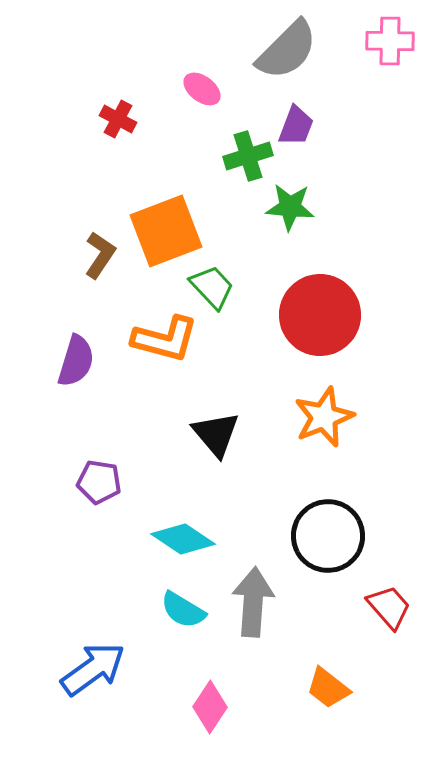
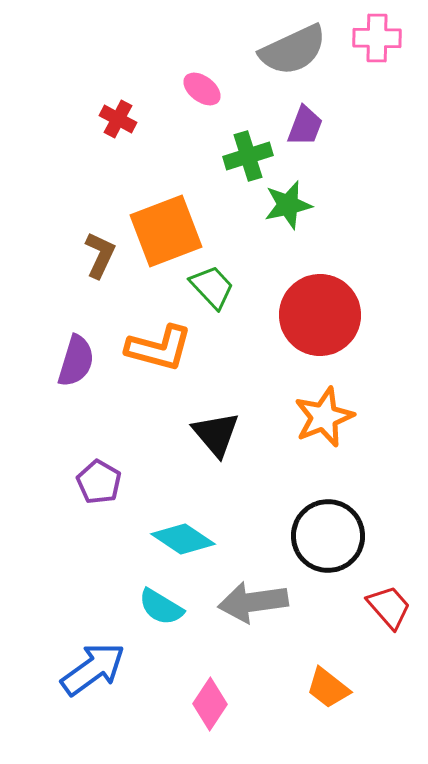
pink cross: moved 13 px left, 3 px up
gray semicircle: moved 6 px right; rotated 20 degrees clockwise
purple trapezoid: moved 9 px right
green star: moved 2 px left, 2 px up; rotated 18 degrees counterclockwise
brown L-shape: rotated 9 degrees counterclockwise
orange L-shape: moved 6 px left, 9 px down
purple pentagon: rotated 21 degrees clockwise
gray arrow: rotated 102 degrees counterclockwise
cyan semicircle: moved 22 px left, 3 px up
pink diamond: moved 3 px up
